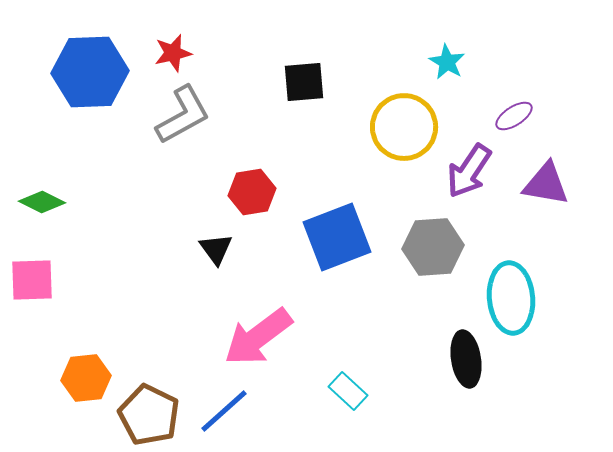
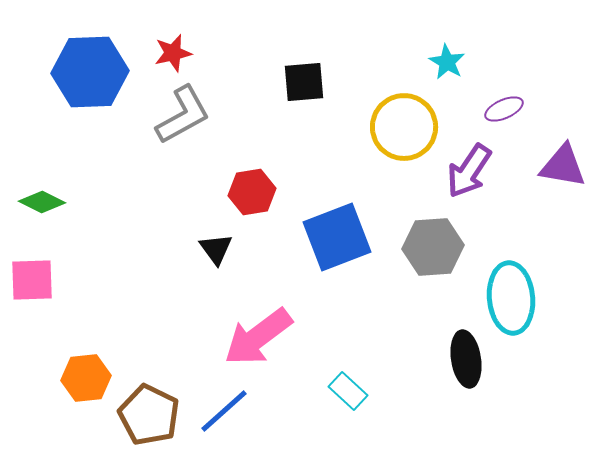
purple ellipse: moved 10 px left, 7 px up; rotated 9 degrees clockwise
purple triangle: moved 17 px right, 18 px up
